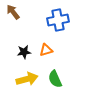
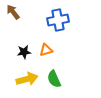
green semicircle: moved 1 px left
